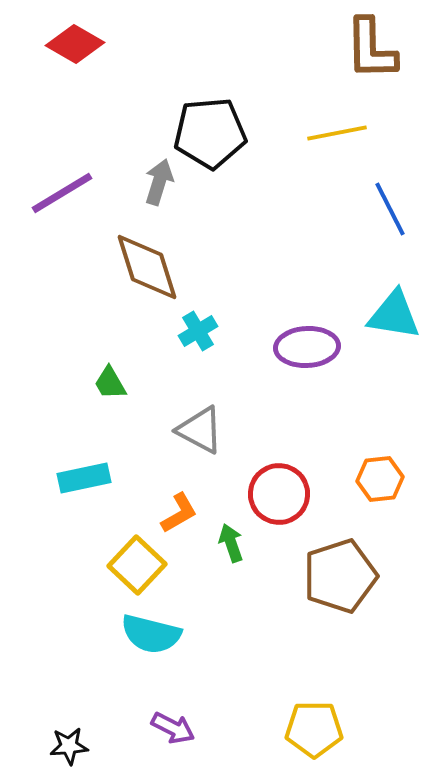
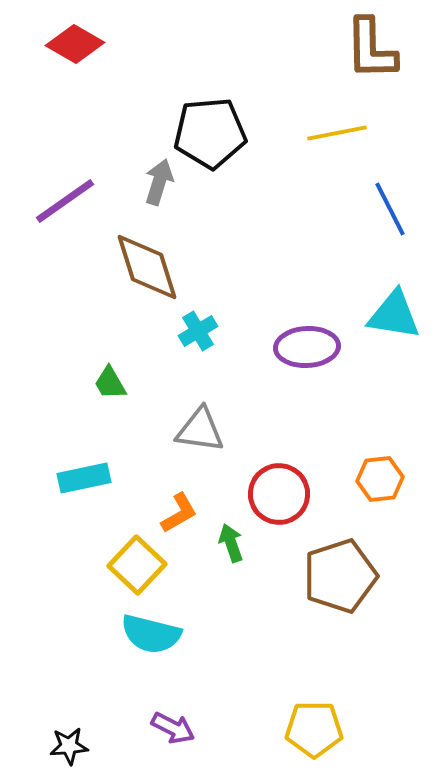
purple line: moved 3 px right, 8 px down; rotated 4 degrees counterclockwise
gray triangle: rotated 20 degrees counterclockwise
